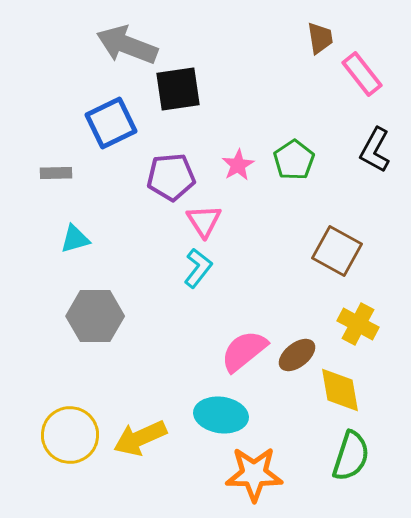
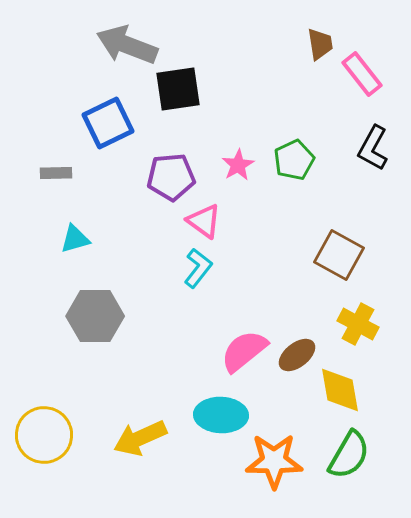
brown trapezoid: moved 6 px down
blue square: moved 3 px left
black L-shape: moved 2 px left, 2 px up
green pentagon: rotated 9 degrees clockwise
pink triangle: rotated 21 degrees counterclockwise
brown square: moved 2 px right, 4 px down
cyan ellipse: rotated 6 degrees counterclockwise
yellow circle: moved 26 px left
green semicircle: moved 2 px left, 1 px up; rotated 12 degrees clockwise
orange star: moved 20 px right, 13 px up
